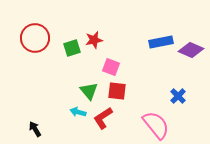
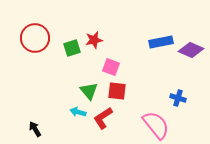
blue cross: moved 2 px down; rotated 28 degrees counterclockwise
